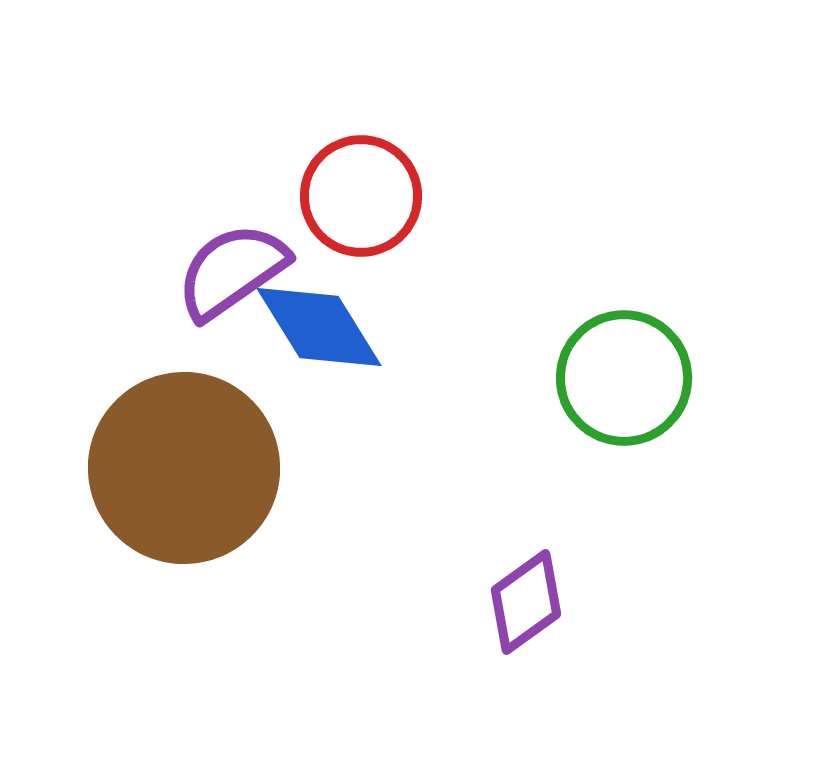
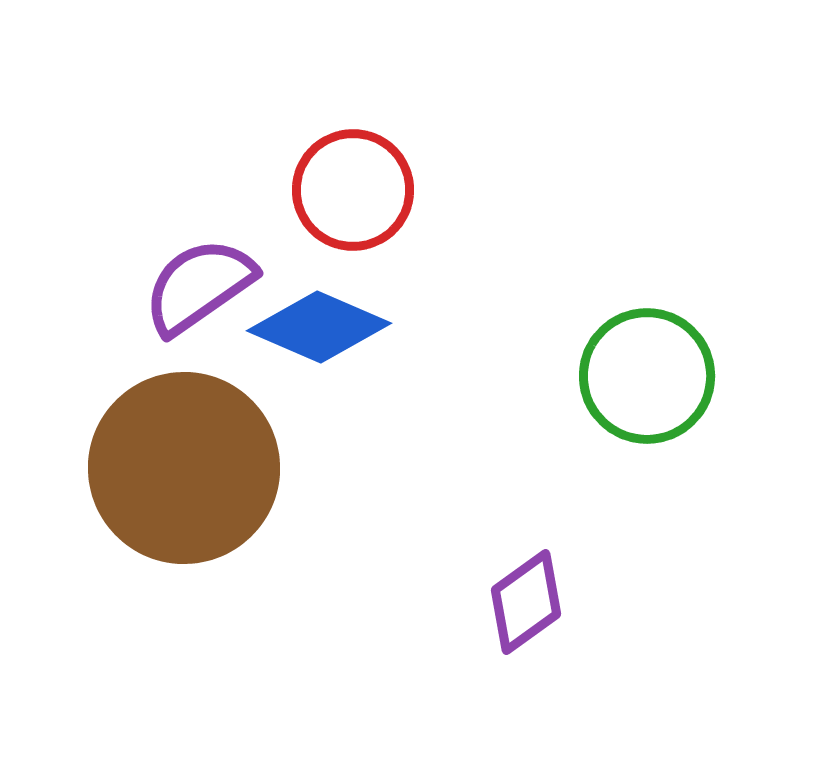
red circle: moved 8 px left, 6 px up
purple semicircle: moved 33 px left, 15 px down
blue diamond: rotated 35 degrees counterclockwise
green circle: moved 23 px right, 2 px up
